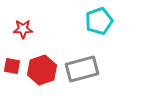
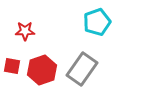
cyan pentagon: moved 2 px left, 1 px down
red star: moved 2 px right, 2 px down
gray rectangle: rotated 40 degrees counterclockwise
